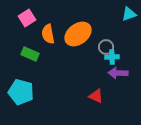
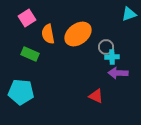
cyan pentagon: rotated 10 degrees counterclockwise
